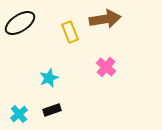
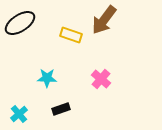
brown arrow: moved 1 px left, 1 px down; rotated 136 degrees clockwise
yellow rectangle: moved 1 px right, 3 px down; rotated 50 degrees counterclockwise
pink cross: moved 5 px left, 12 px down
cyan star: moved 2 px left; rotated 24 degrees clockwise
black rectangle: moved 9 px right, 1 px up
